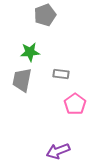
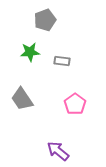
gray pentagon: moved 5 px down
gray rectangle: moved 1 px right, 13 px up
gray trapezoid: moved 19 px down; rotated 45 degrees counterclockwise
purple arrow: rotated 60 degrees clockwise
